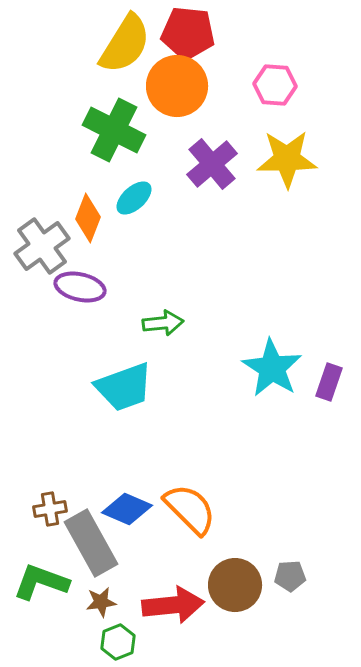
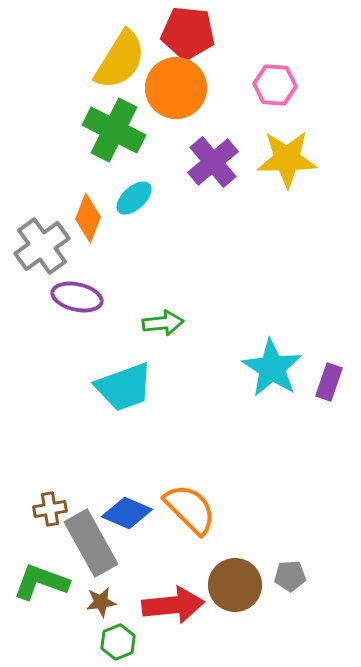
yellow semicircle: moved 5 px left, 16 px down
orange circle: moved 1 px left, 2 px down
purple cross: moved 1 px right, 2 px up
purple ellipse: moved 3 px left, 10 px down
blue diamond: moved 4 px down
